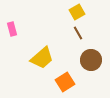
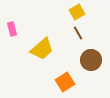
yellow trapezoid: moved 9 px up
